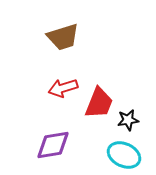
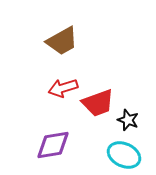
brown trapezoid: moved 1 px left, 4 px down; rotated 12 degrees counterclockwise
red trapezoid: moved 1 px left; rotated 48 degrees clockwise
black star: rotated 30 degrees clockwise
